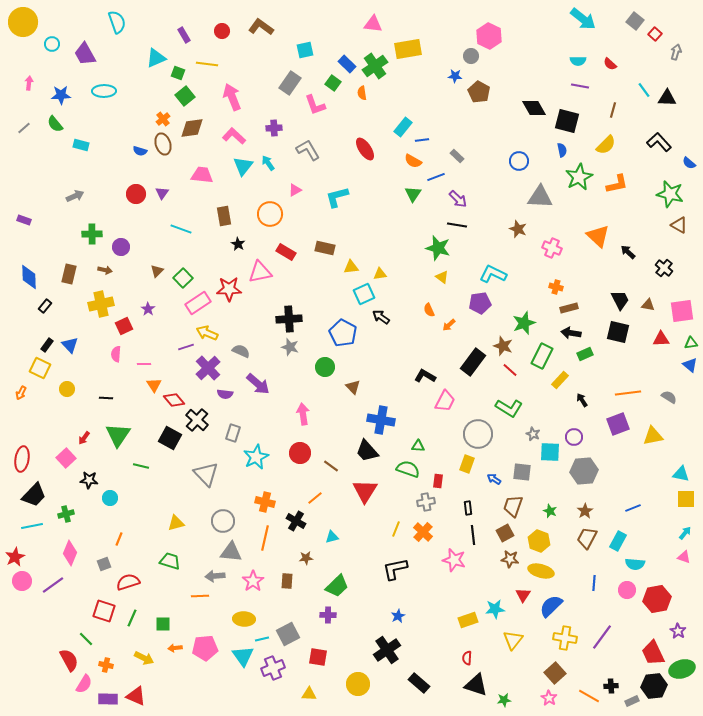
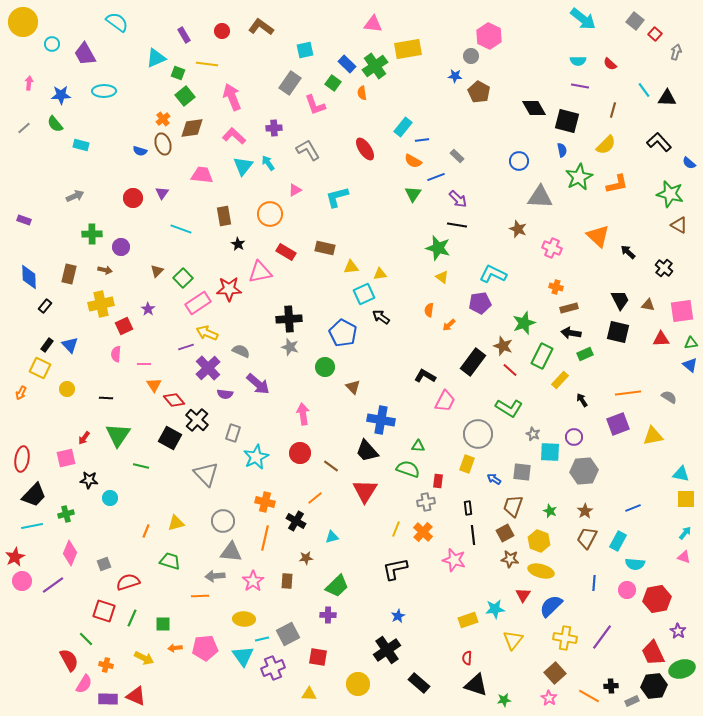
cyan semicircle at (117, 22): rotated 35 degrees counterclockwise
red circle at (136, 194): moved 3 px left, 4 px down
orange semicircle at (429, 310): rotated 32 degrees clockwise
pink square at (66, 458): rotated 30 degrees clockwise
orange line at (119, 539): moved 27 px right, 8 px up
